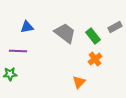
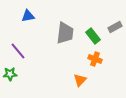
blue triangle: moved 1 px right, 11 px up
gray trapezoid: rotated 60 degrees clockwise
purple line: rotated 48 degrees clockwise
orange cross: rotated 32 degrees counterclockwise
orange triangle: moved 1 px right, 2 px up
